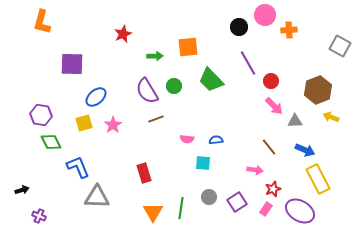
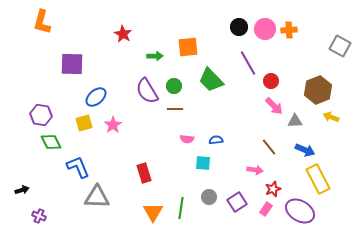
pink circle at (265, 15): moved 14 px down
red star at (123, 34): rotated 18 degrees counterclockwise
brown line at (156, 119): moved 19 px right, 10 px up; rotated 21 degrees clockwise
